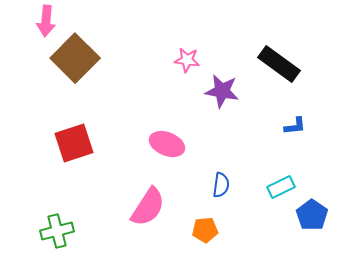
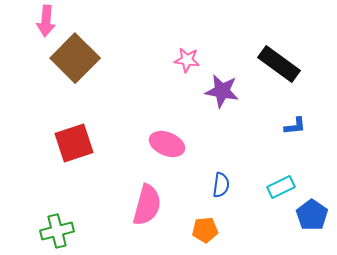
pink semicircle: moved 1 px left, 2 px up; rotated 18 degrees counterclockwise
